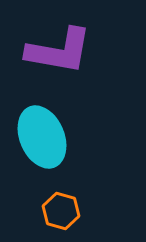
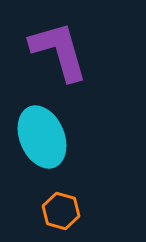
purple L-shape: rotated 116 degrees counterclockwise
